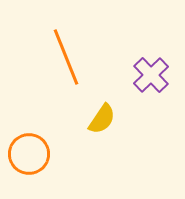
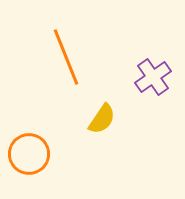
purple cross: moved 2 px right, 2 px down; rotated 9 degrees clockwise
